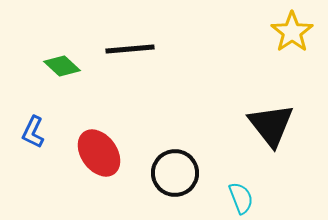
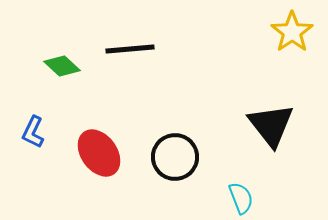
black circle: moved 16 px up
